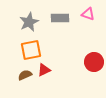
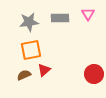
pink triangle: rotated 40 degrees clockwise
gray star: rotated 18 degrees clockwise
red circle: moved 12 px down
red triangle: rotated 16 degrees counterclockwise
brown semicircle: moved 1 px left
